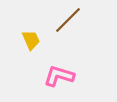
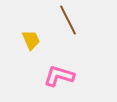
brown line: rotated 72 degrees counterclockwise
